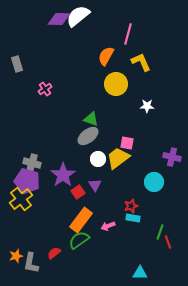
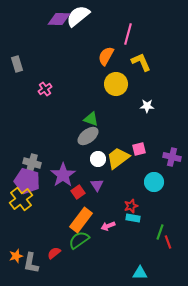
pink square: moved 12 px right, 6 px down; rotated 24 degrees counterclockwise
purple triangle: moved 2 px right
